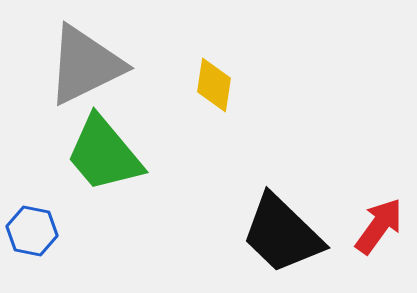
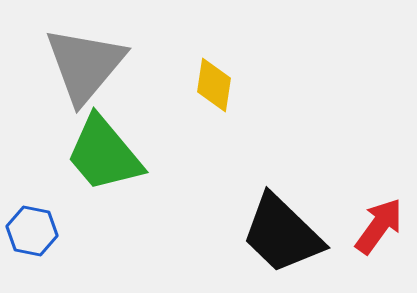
gray triangle: rotated 24 degrees counterclockwise
